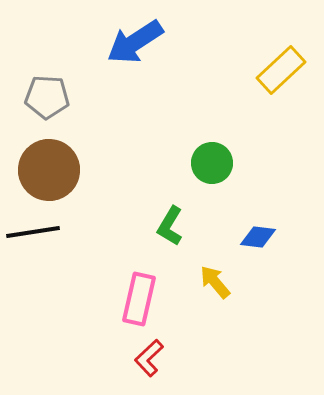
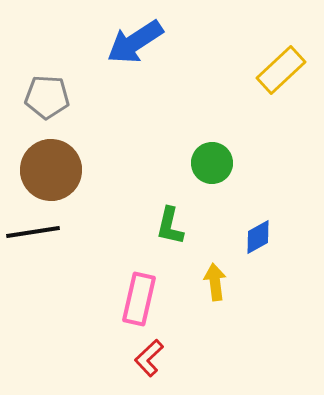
brown circle: moved 2 px right
green L-shape: rotated 18 degrees counterclockwise
blue diamond: rotated 36 degrees counterclockwise
yellow arrow: rotated 33 degrees clockwise
